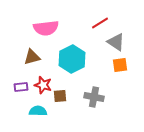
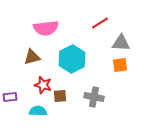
gray triangle: moved 5 px right, 1 px down; rotated 30 degrees counterclockwise
purple rectangle: moved 11 px left, 10 px down
